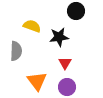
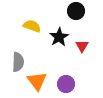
black star: rotated 24 degrees counterclockwise
gray semicircle: moved 2 px right, 11 px down
red triangle: moved 17 px right, 17 px up
purple circle: moved 1 px left, 3 px up
